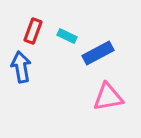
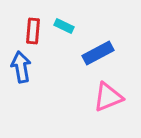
red rectangle: rotated 15 degrees counterclockwise
cyan rectangle: moved 3 px left, 10 px up
pink triangle: rotated 12 degrees counterclockwise
